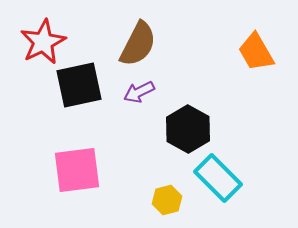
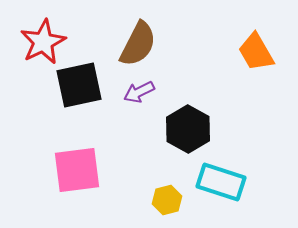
cyan rectangle: moved 3 px right, 4 px down; rotated 27 degrees counterclockwise
